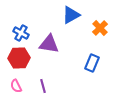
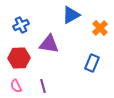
blue cross: moved 8 px up; rotated 35 degrees clockwise
